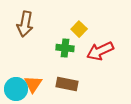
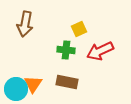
yellow square: rotated 21 degrees clockwise
green cross: moved 1 px right, 2 px down
brown rectangle: moved 2 px up
